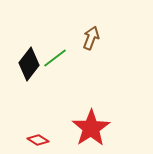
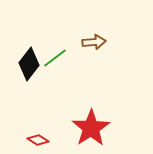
brown arrow: moved 3 px right, 4 px down; rotated 65 degrees clockwise
